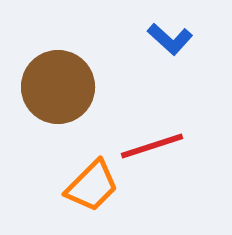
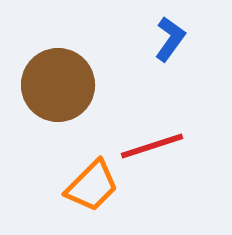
blue L-shape: rotated 96 degrees counterclockwise
brown circle: moved 2 px up
